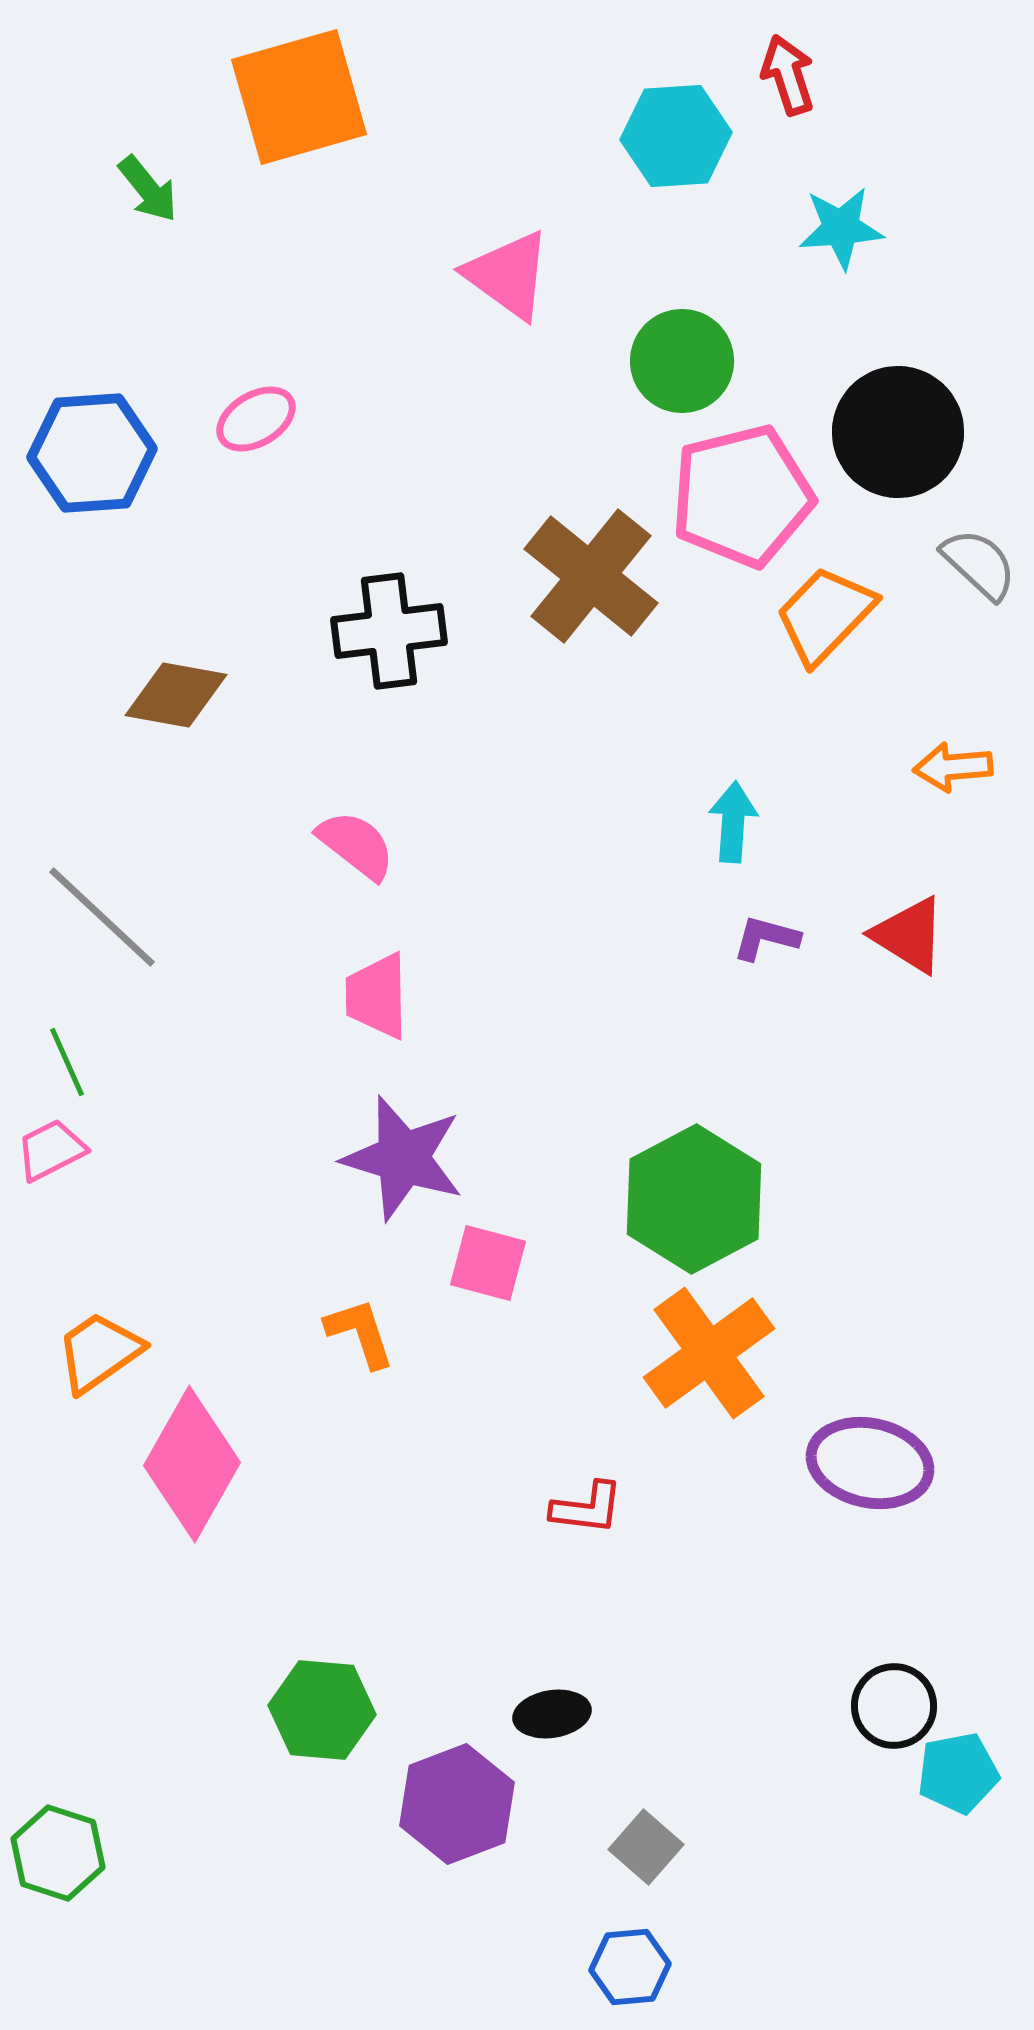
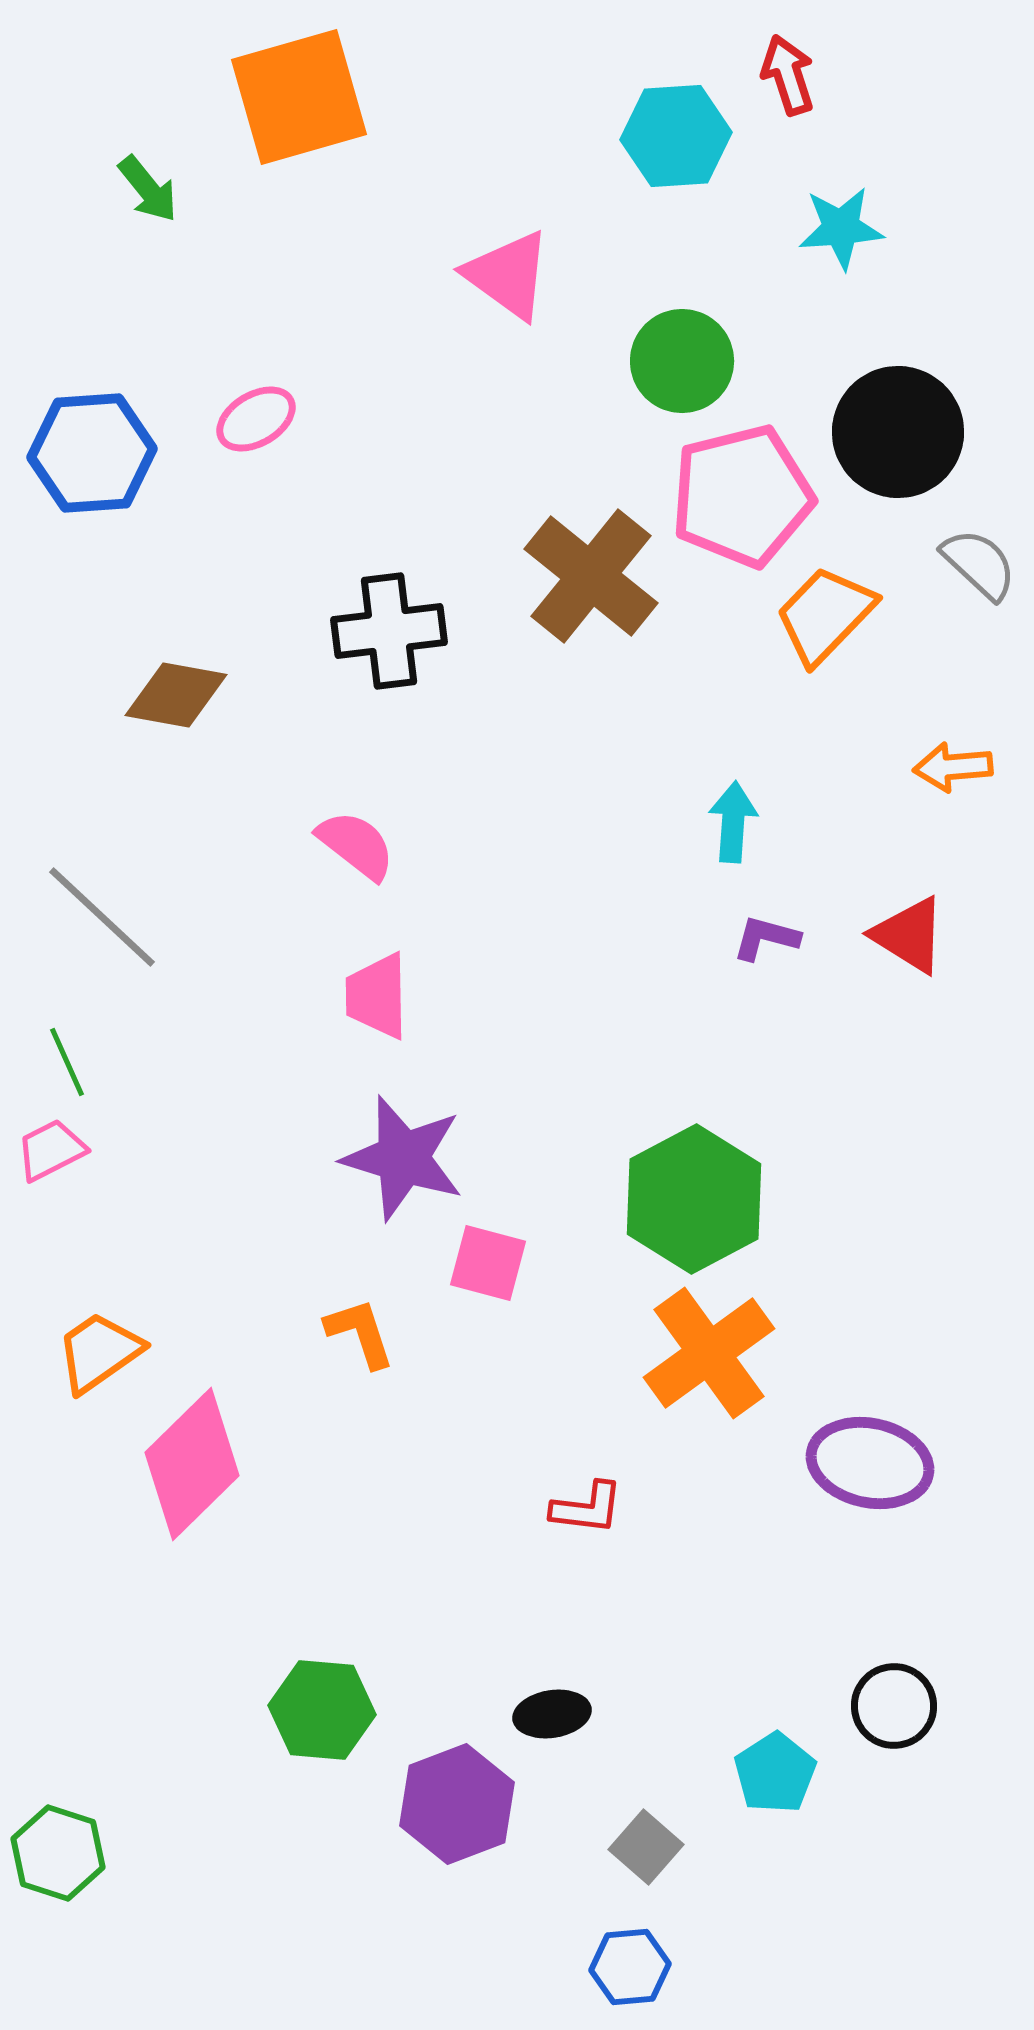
pink diamond at (192, 1464): rotated 16 degrees clockwise
cyan pentagon at (958, 1773): moved 183 px left; rotated 22 degrees counterclockwise
